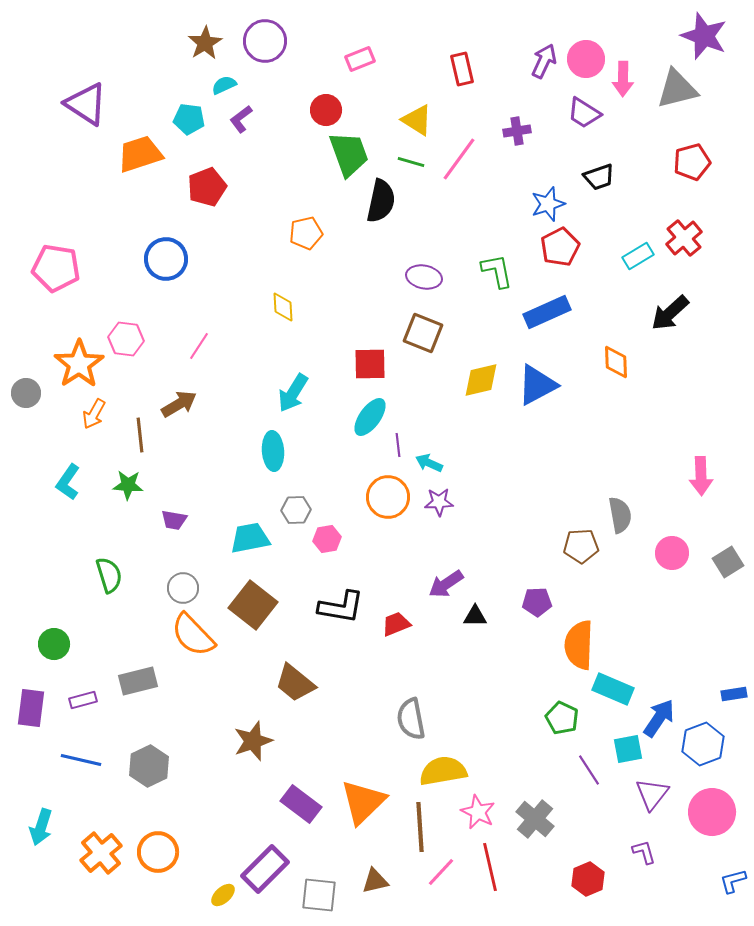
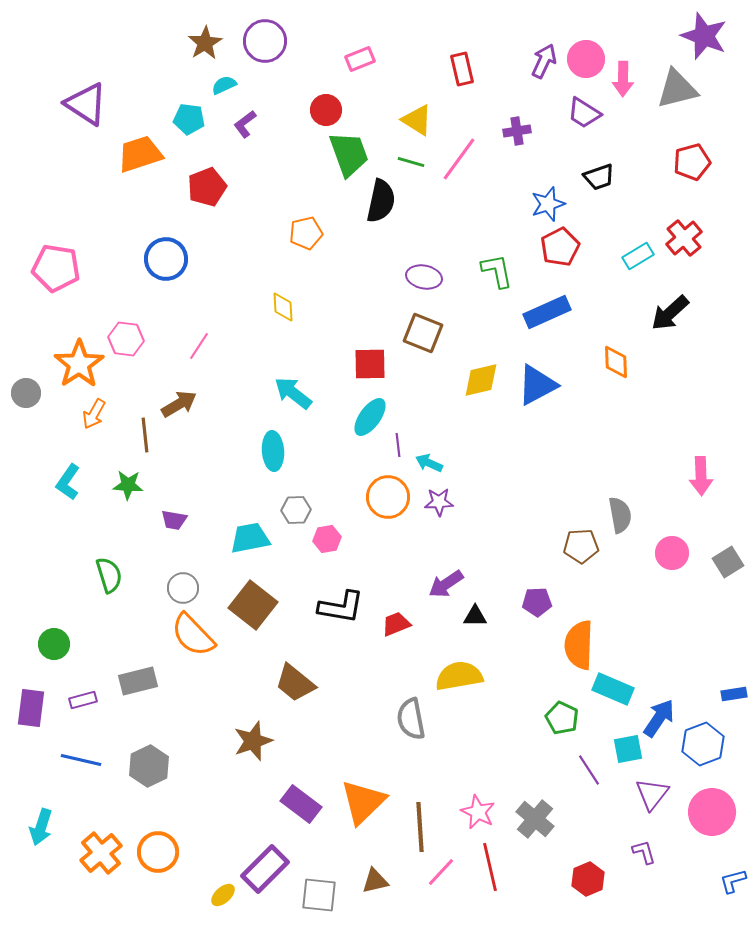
purple L-shape at (241, 119): moved 4 px right, 5 px down
cyan arrow at (293, 393): rotated 96 degrees clockwise
brown line at (140, 435): moved 5 px right
yellow semicircle at (443, 771): moved 16 px right, 95 px up
